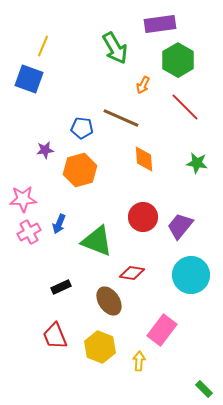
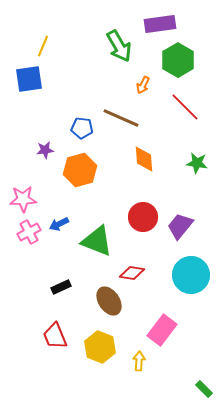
green arrow: moved 4 px right, 2 px up
blue square: rotated 28 degrees counterclockwise
blue arrow: rotated 42 degrees clockwise
